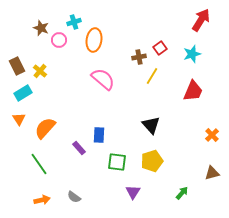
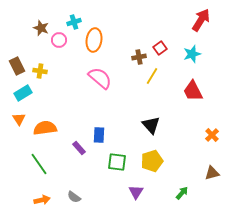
yellow cross: rotated 32 degrees counterclockwise
pink semicircle: moved 3 px left, 1 px up
red trapezoid: rotated 130 degrees clockwise
orange semicircle: rotated 40 degrees clockwise
purple triangle: moved 3 px right
